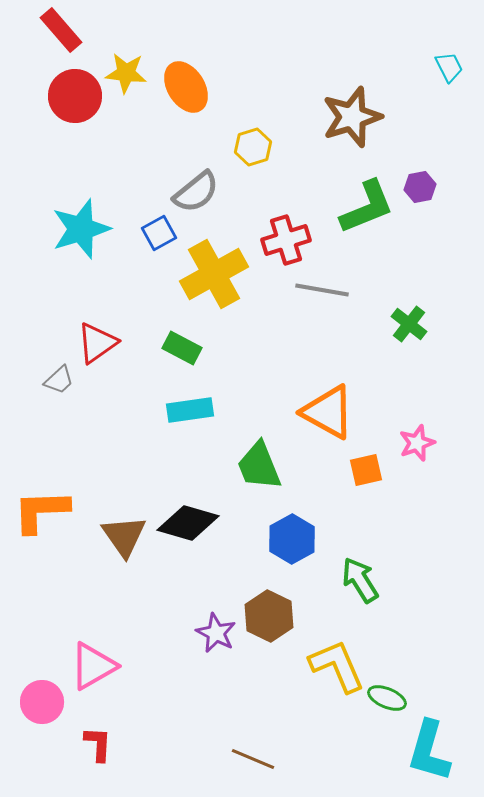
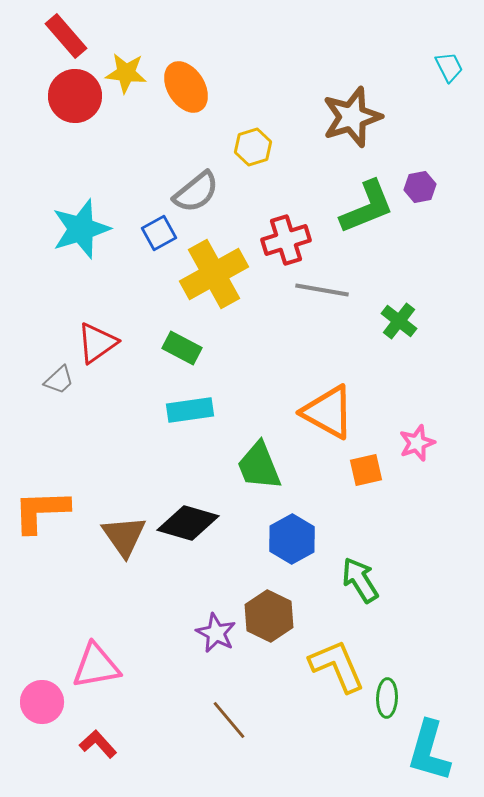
red rectangle: moved 5 px right, 6 px down
green cross: moved 10 px left, 3 px up
pink triangle: moved 3 px right; rotated 20 degrees clockwise
green ellipse: rotated 69 degrees clockwise
red L-shape: rotated 45 degrees counterclockwise
brown line: moved 24 px left, 39 px up; rotated 27 degrees clockwise
